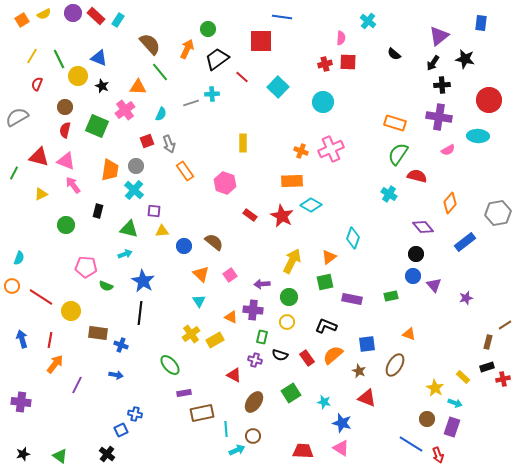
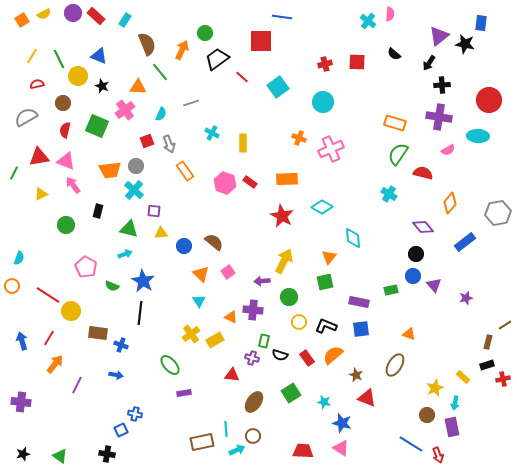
cyan rectangle at (118, 20): moved 7 px right
green circle at (208, 29): moved 3 px left, 4 px down
pink semicircle at (341, 38): moved 49 px right, 24 px up
brown semicircle at (150, 44): moved 3 px left; rotated 20 degrees clockwise
orange arrow at (187, 49): moved 5 px left, 1 px down
blue triangle at (99, 58): moved 2 px up
black star at (465, 59): moved 15 px up
red square at (348, 62): moved 9 px right
black arrow at (433, 63): moved 4 px left
red semicircle at (37, 84): rotated 56 degrees clockwise
cyan square at (278, 87): rotated 10 degrees clockwise
cyan cross at (212, 94): moved 39 px down; rotated 32 degrees clockwise
brown circle at (65, 107): moved 2 px left, 4 px up
gray semicircle at (17, 117): moved 9 px right
orange cross at (301, 151): moved 2 px left, 13 px up
red triangle at (39, 157): rotated 25 degrees counterclockwise
orange trapezoid at (110, 170): rotated 75 degrees clockwise
red semicircle at (417, 176): moved 6 px right, 3 px up
orange rectangle at (292, 181): moved 5 px left, 2 px up
cyan diamond at (311, 205): moved 11 px right, 2 px down
red rectangle at (250, 215): moved 33 px up
yellow triangle at (162, 231): moved 1 px left, 2 px down
cyan diamond at (353, 238): rotated 25 degrees counterclockwise
orange triangle at (329, 257): rotated 14 degrees counterclockwise
yellow arrow at (292, 261): moved 8 px left
pink pentagon at (86, 267): rotated 25 degrees clockwise
pink square at (230, 275): moved 2 px left, 3 px up
purple arrow at (262, 284): moved 3 px up
green semicircle at (106, 286): moved 6 px right
green rectangle at (391, 296): moved 6 px up
red line at (41, 297): moved 7 px right, 2 px up
purple rectangle at (352, 299): moved 7 px right, 3 px down
yellow circle at (287, 322): moved 12 px right
green rectangle at (262, 337): moved 2 px right, 4 px down
blue arrow at (22, 339): moved 2 px down
red line at (50, 340): moved 1 px left, 2 px up; rotated 21 degrees clockwise
blue square at (367, 344): moved 6 px left, 15 px up
purple cross at (255, 360): moved 3 px left, 2 px up
black rectangle at (487, 367): moved 2 px up
brown star at (359, 371): moved 3 px left, 4 px down
red triangle at (234, 375): moved 2 px left; rotated 21 degrees counterclockwise
yellow star at (435, 388): rotated 18 degrees clockwise
cyan arrow at (455, 403): rotated 80 degrees clockwise
brown rectangle at (202, 413): moved 29 px down
brown circle at (427, 419): moved 4 px up
purple rectangle at (452, 427): rotated 30 degrees counterclockwise
black cross at (107, 454): rotated 28 degrees counterclockwise
